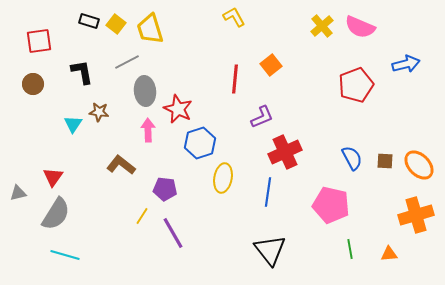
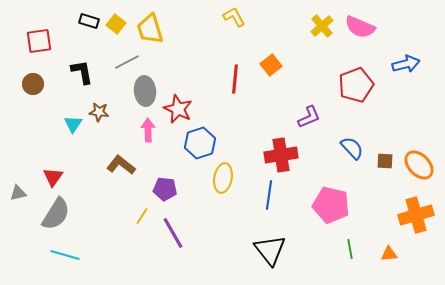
purple L-shape: moved 47 px right
red cross: moved 4 px left, 3 px down; rotated 16 degrees clockwise
blue semicircle: moved 10 px up; rotated 15 degrees counterclockwise
blue line: moved 1 px right, 3 px down
